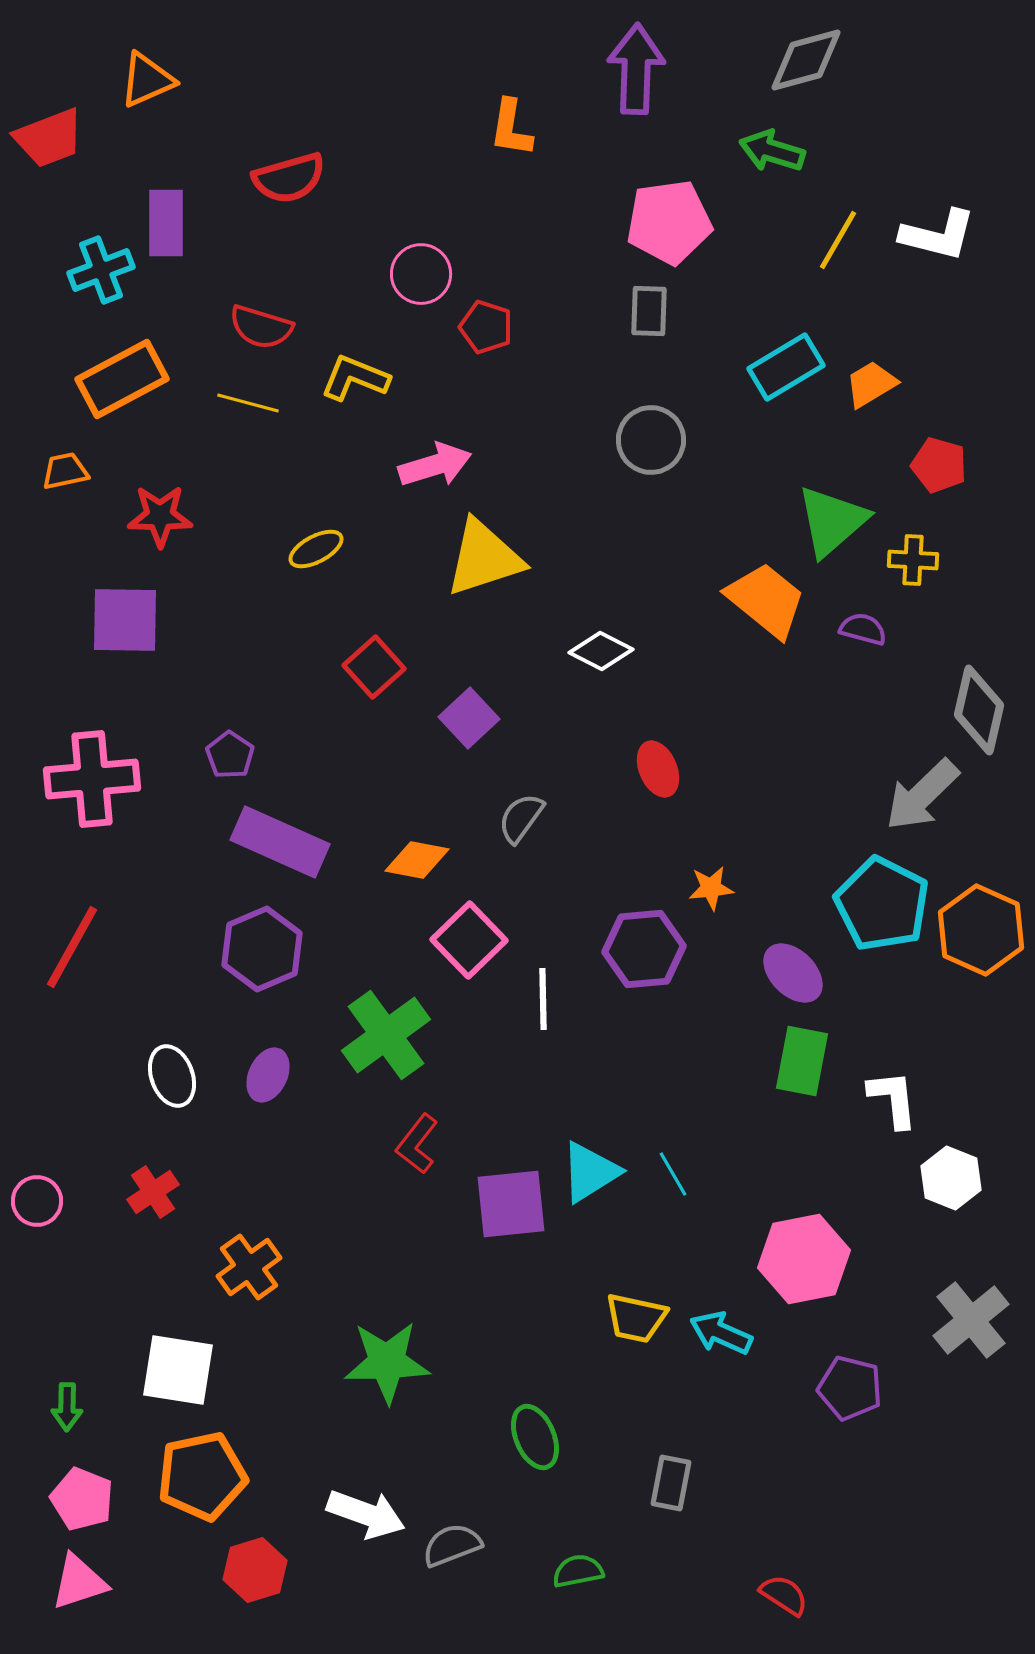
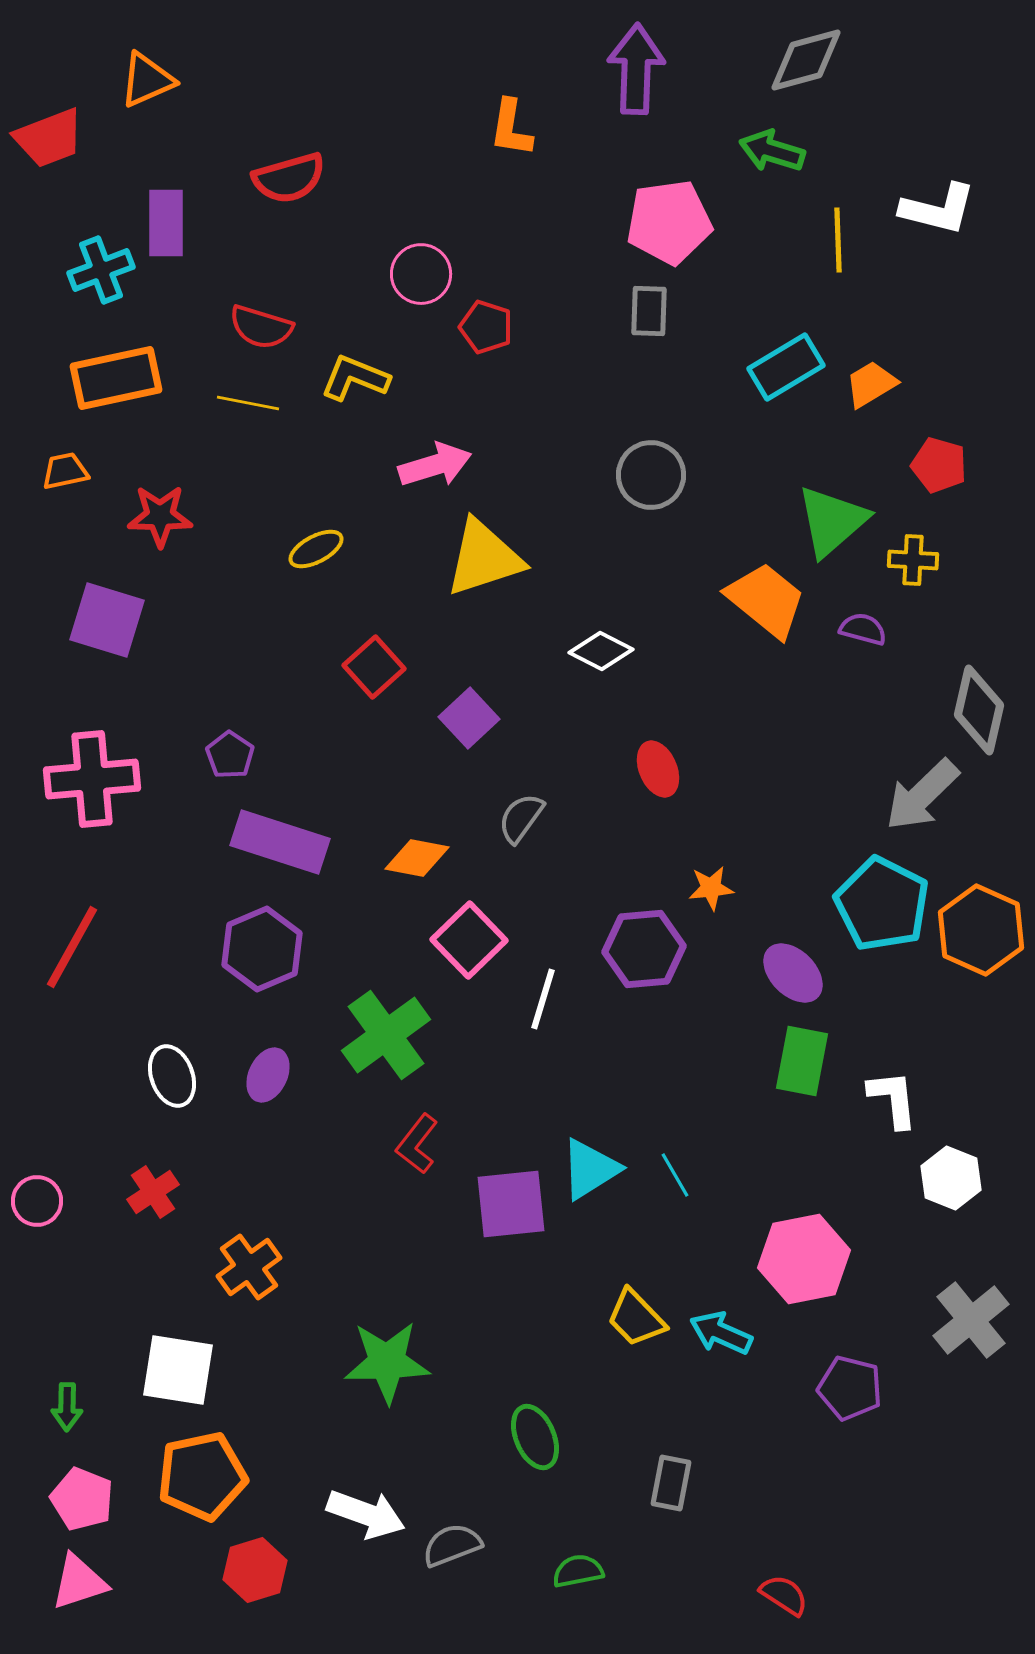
white L-shape at (938, 235): moved 26 px up
yellow line at (838, 240): rotated 32 degrees counterclockwise
orange rectangle at (122, 379): moved 6 px left, 1 px up; rotated 16 degrees clockwise
yellow line at (248, 403): rotated 4 degrees counterclockwise
gray circle at (651, 440): moved 35 px down
purple square at (125, 620): moved 18 px left; rotated 16 degrees clockwise
purple rectangle at (280, 842): rotated 6 degrees counterclockwise
orange diamond at (417, 860): moved 2 px up
white line at (543, 999): rotated 18 degrees clockwise
cyan triangle at (590, 1172): moved 3 px up
cyan line at (673, 1174): moved 2 px right, 1 px down
yellow trapezoid at (636, 1318): rotated 34 degrees clockwise
